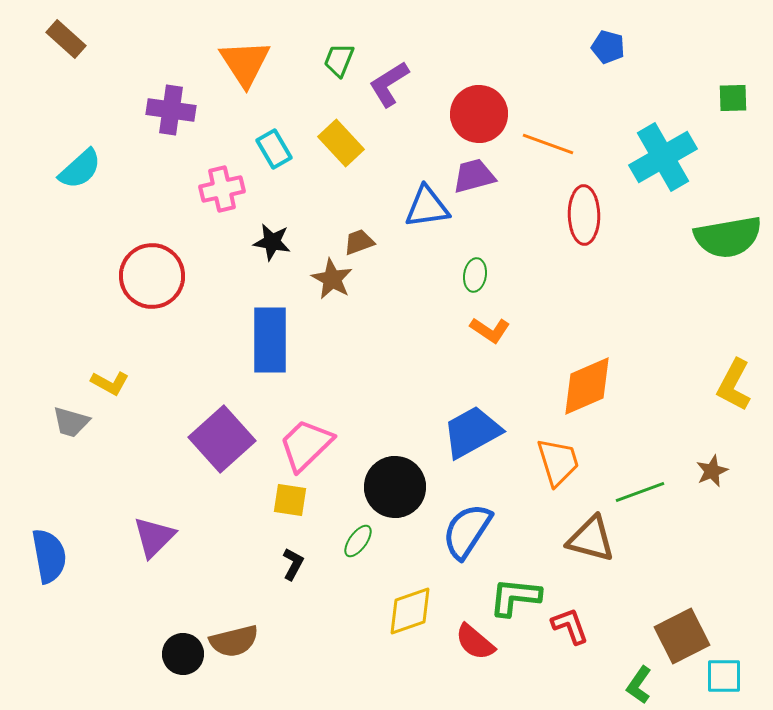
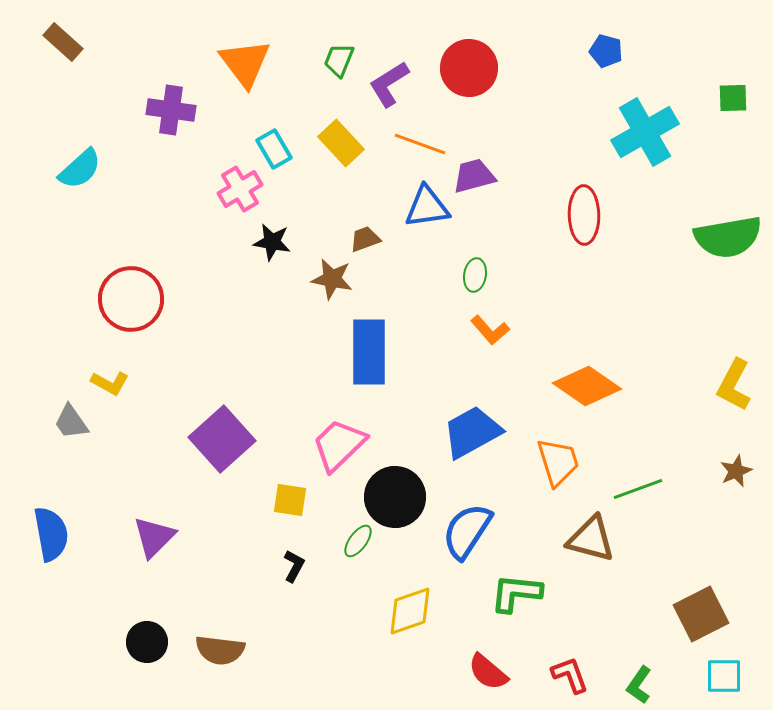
brown rectangle at (66, 39): moved 3 px left, 3 px down
blue pentagon at (608, 47): moved 2 px left, 4 px down
orange triangle at (245, 63): rotated 4 degrees counterclockwise
red circle at (479, 114): moved 10 px left, 46 px up
orange line at (548, 144): moved 128 px left
cyan cross at (663, 157): moved 18 px left, 25 px up
pink cross at (222, 189): moved 18 px right; rotated 18 degrees counterclockwise
brown trapezoid at (359, 242): moved 6 px right, 3 px up
red circle at (152, 276): moved 21 px left, 23 px down
brown star at (332, 279): rotated 18 degrees counterclockwise
orange L-shape at (490, 330): rotated 15 degrees clockwise
blue rectangle at (270, 340): moved 99 px right, 12 px down
orange diamond at (587, 386): rotated 58 degrees clockwise
gray trapezoid at (71, 422): rotated 39 degrees clockwise
pink trapezoid at (306, 445): moved 33 px right
brown star at (712, 471): moved 24 px right
black circle at (395, 487): moved 10 px down
green line at (640, 492): moved 2 px left, 3 px up
blue semicircle at (49, 556): moved 2 px right, 22 px up
black L-shape at (293, 564): moved 1 px right, 2 px down
green L-shape at (515, 597): moved 1 px right, 4 px up
red L-shape at (570, 626): moved 49 px down
brown square at (682, 636): moved 19 px right, 22 px up
brown semicircle at (234, 641): moved 14 px left, 9 px down; rotated 21 degrees clockwise
red semicircle at (475, 642): moved 13 px right, 30 px down
black circle at (183, 654): moved 36 px left, 12 px up
